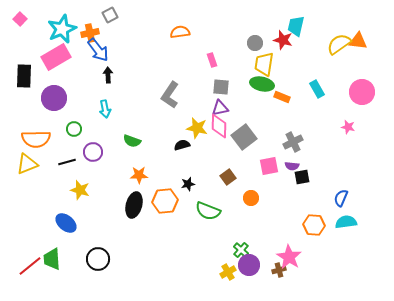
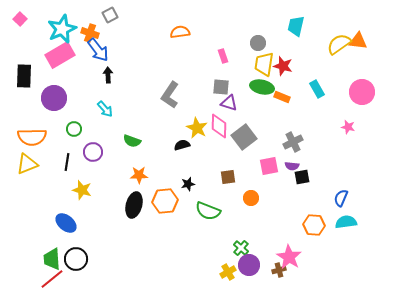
orange cross at (90, 33): rotated 30 degrees clockwise
red star at (283, 40): moved 26 px down
gray circle at (255, 43): moved 3 px right
pink rectangle at (56, 57): moved 4 px right, 2 px up
pink rectangle at (212, 60): moved 11 px right, 4 px up
green ellipse at (262, 84): moved 3 px down
purple triangle at (220, 108): moved 9 px right, 5 px up; rotated 30 degrees clockwise
cyan arrow at (105, 109): rotated 30 degrees counterclockwise
yellow star at (197, 128): rotated 15 degrees clockwise
orange semicircle at (36, 139): moved 4 px left, 2 px up
black line at (67, 162): rotated 66 degrees counterclockwise
brown square at (228, 177): rotated 28 degrees clockwise
yellow star at (80, 190): moved 2 px right
green cross at (241, 250): moved 2 px up
black circle at (98, 259): moved 22 px left
red line at (30, 266): moved 22 px right, 13 px down
